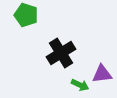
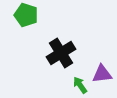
green arrow: rotated 150 degrees counterclockwise
